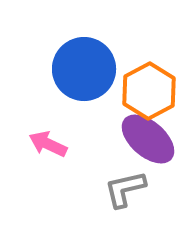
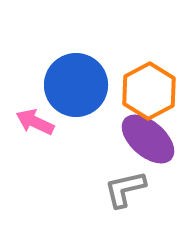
blue circle: moved 8 px left, 16 px down
pink arrow: moved 13 px left, 22 px up
